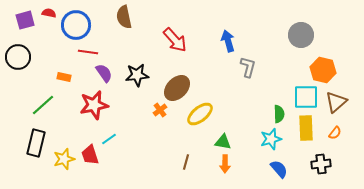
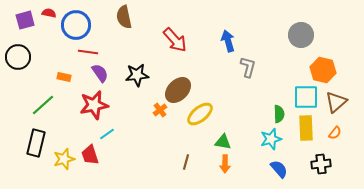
purple semicircle: moved 4 px left
brown ellipse: moved 1 px right, 2 px down
cyan line: moved 2 px left, 5 px up
